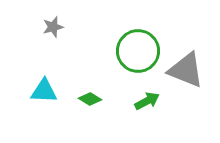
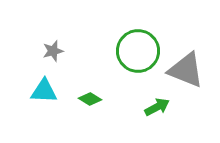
gray star: moved 24 px down
green arrow: moved 10 px right, 6 px down
